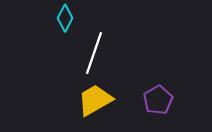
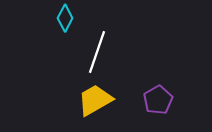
white line: moved 3 px right, 1 px up
